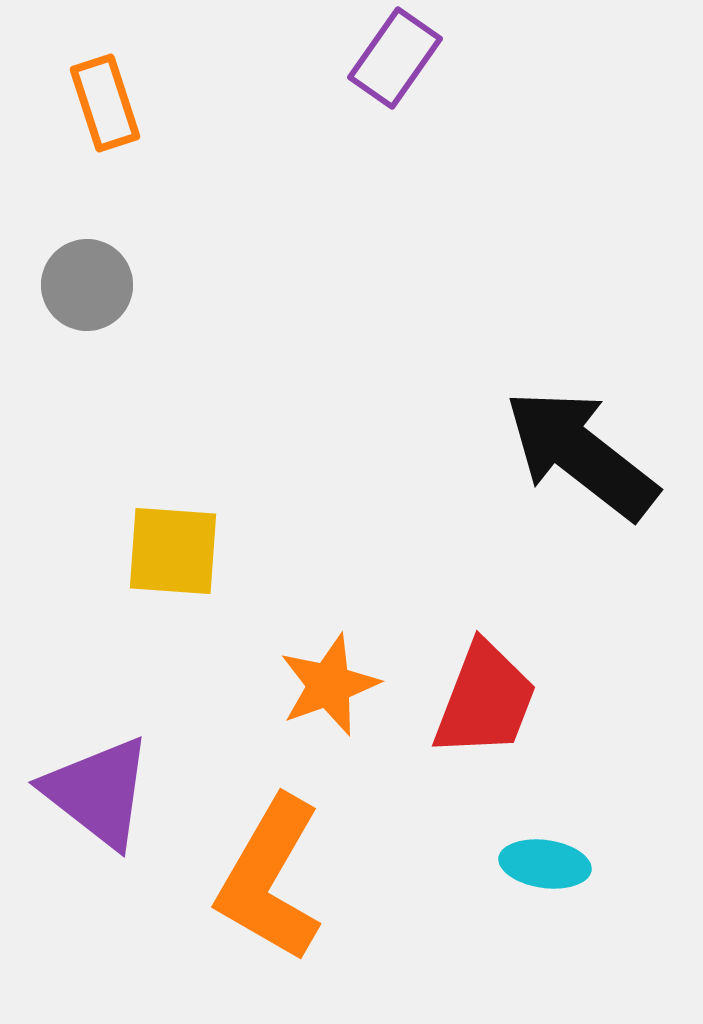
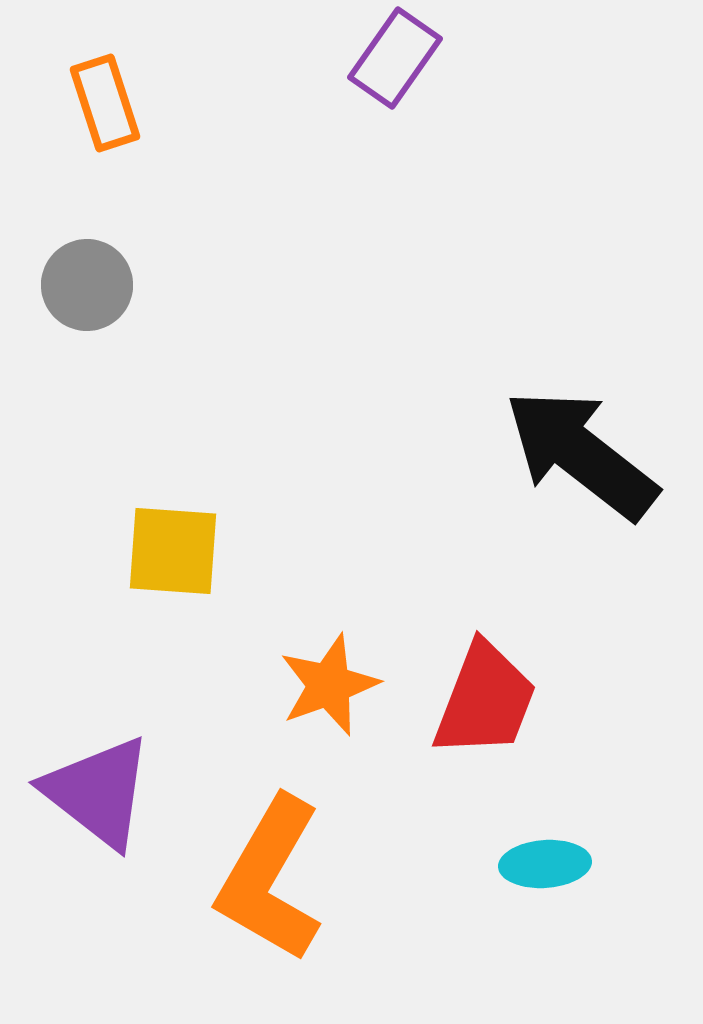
cyan ellipse: rotated 12 degrees counterclockwise
